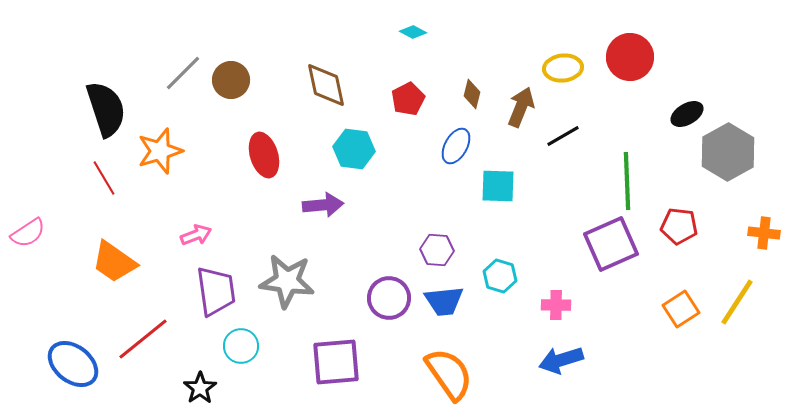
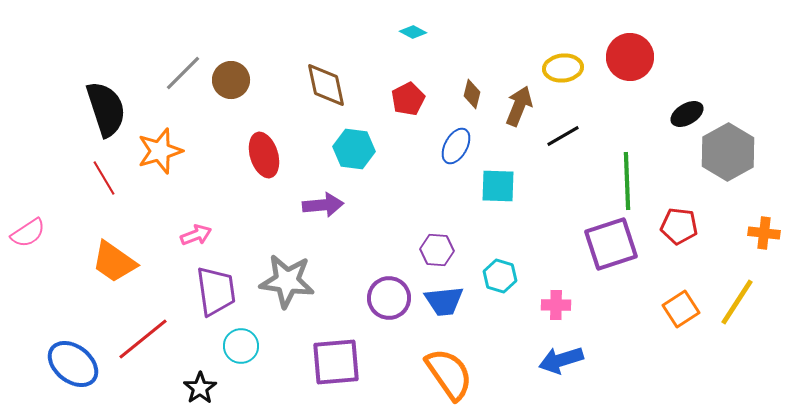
brown arrow at (521, 107): moved 2 px left, 1 px up
purple square at (611, 244): rotated 6 degrees clockwise
